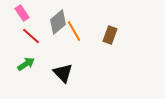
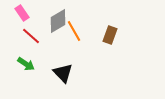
gray diamond: moved 1 px up; rotated 10 degrees clockwise
green arrow: rotated 66 degrees clockwise
